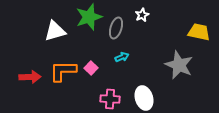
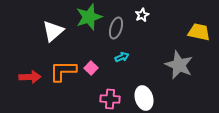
white triangle: moved 2 px left; rotated 25 degrees counterclockwise
